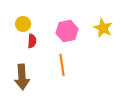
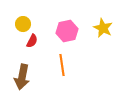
red semicircle: rotated 24 degrees clockwise
brown arrow: rotated 15 degrees clockwise
